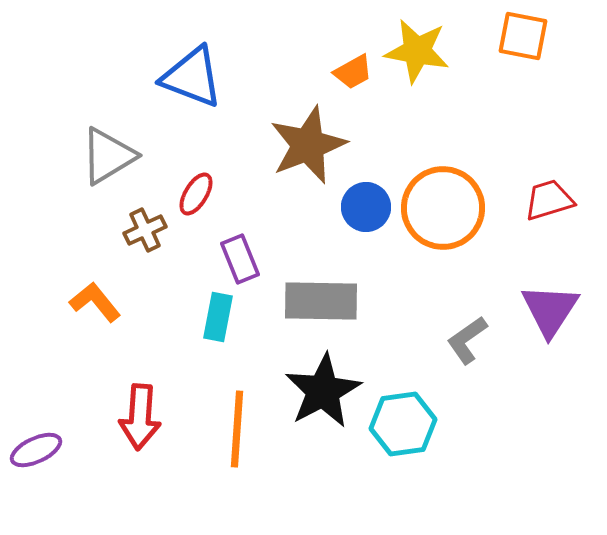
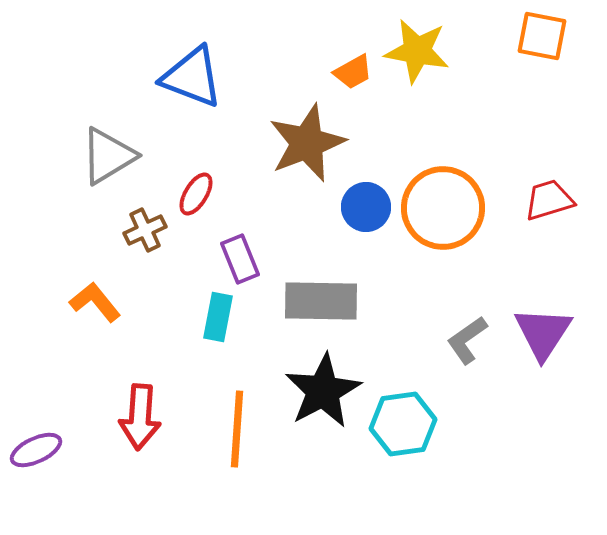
orange square: moved 19 px right
brown star: moved 1 px left, 2 px up
purple triangle: moved 7 px left, 23 px down
